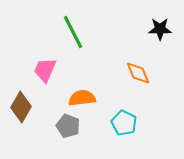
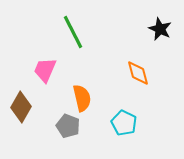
black star: rotated 25 degrees clockwise
orange diamond: rotated 8 degrees clockwise
orange semicircle: rotated 84 degrees clockwise
